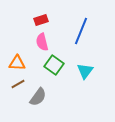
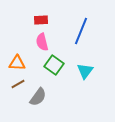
red rectangle: rotated 16 degrees clockwise
